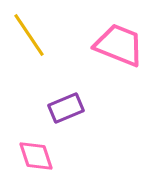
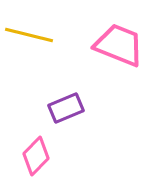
yellow line: rotated 42 degrees counterclockwise
pink diamond: rotated 63 degrees clockwise
